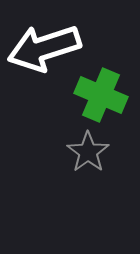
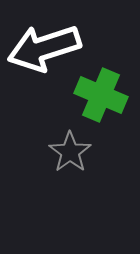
gray star: moved 18 px left
